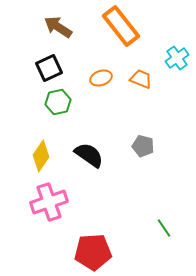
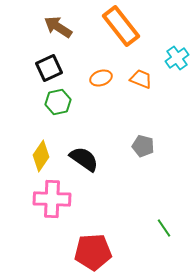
black semicircle: moved 5 px left, 4 px down
pink cross: moved 3 px right, 3 px up; rotated 21 degrees clockwise
